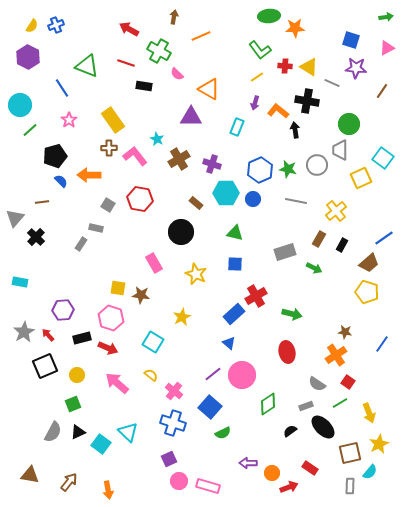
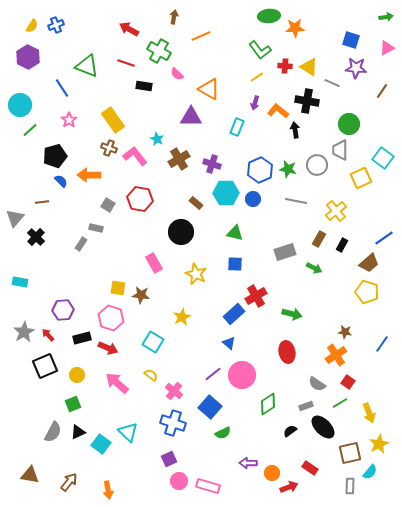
brown cross at (109, 148): rotated 21 degrees clockwise
